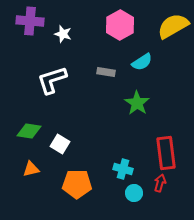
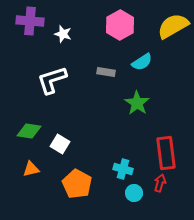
orange pentagon: rotated 28 degrees clockwise
